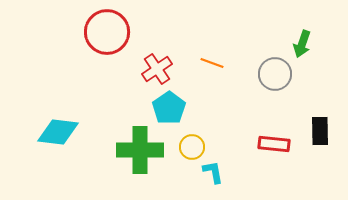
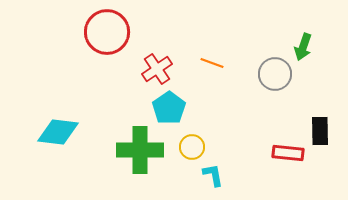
green arrow: moved 1 px right, 3 px down
red rectangle: moved 14 px right, 9 px down
cyan L-shape: moved 3 px down
